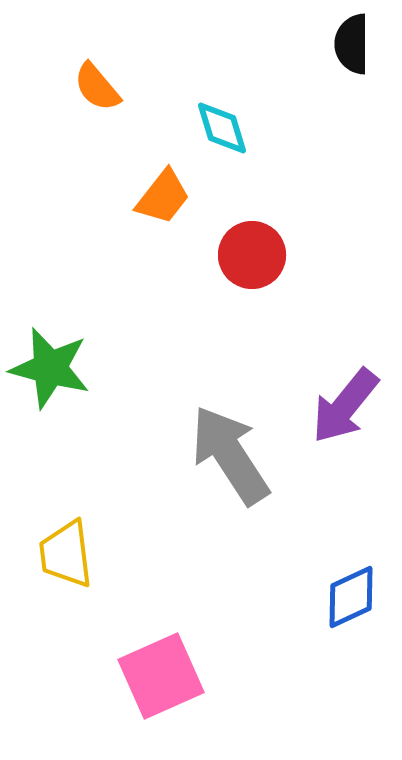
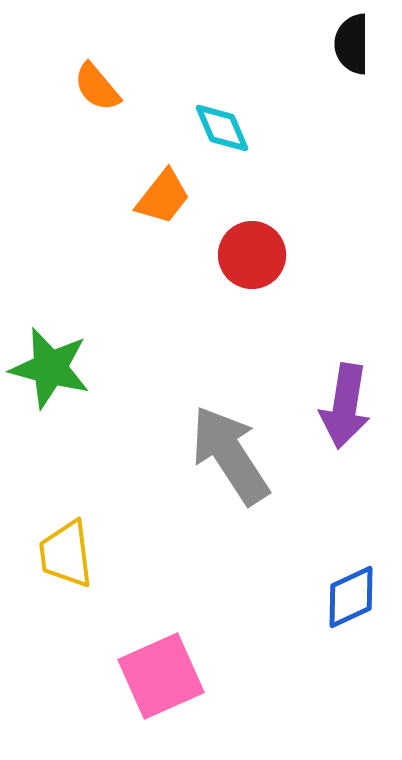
cyan diamond: rotated 6 degrees counterclockwise
purple arrow: rotated 30 degrees counterclockwise
